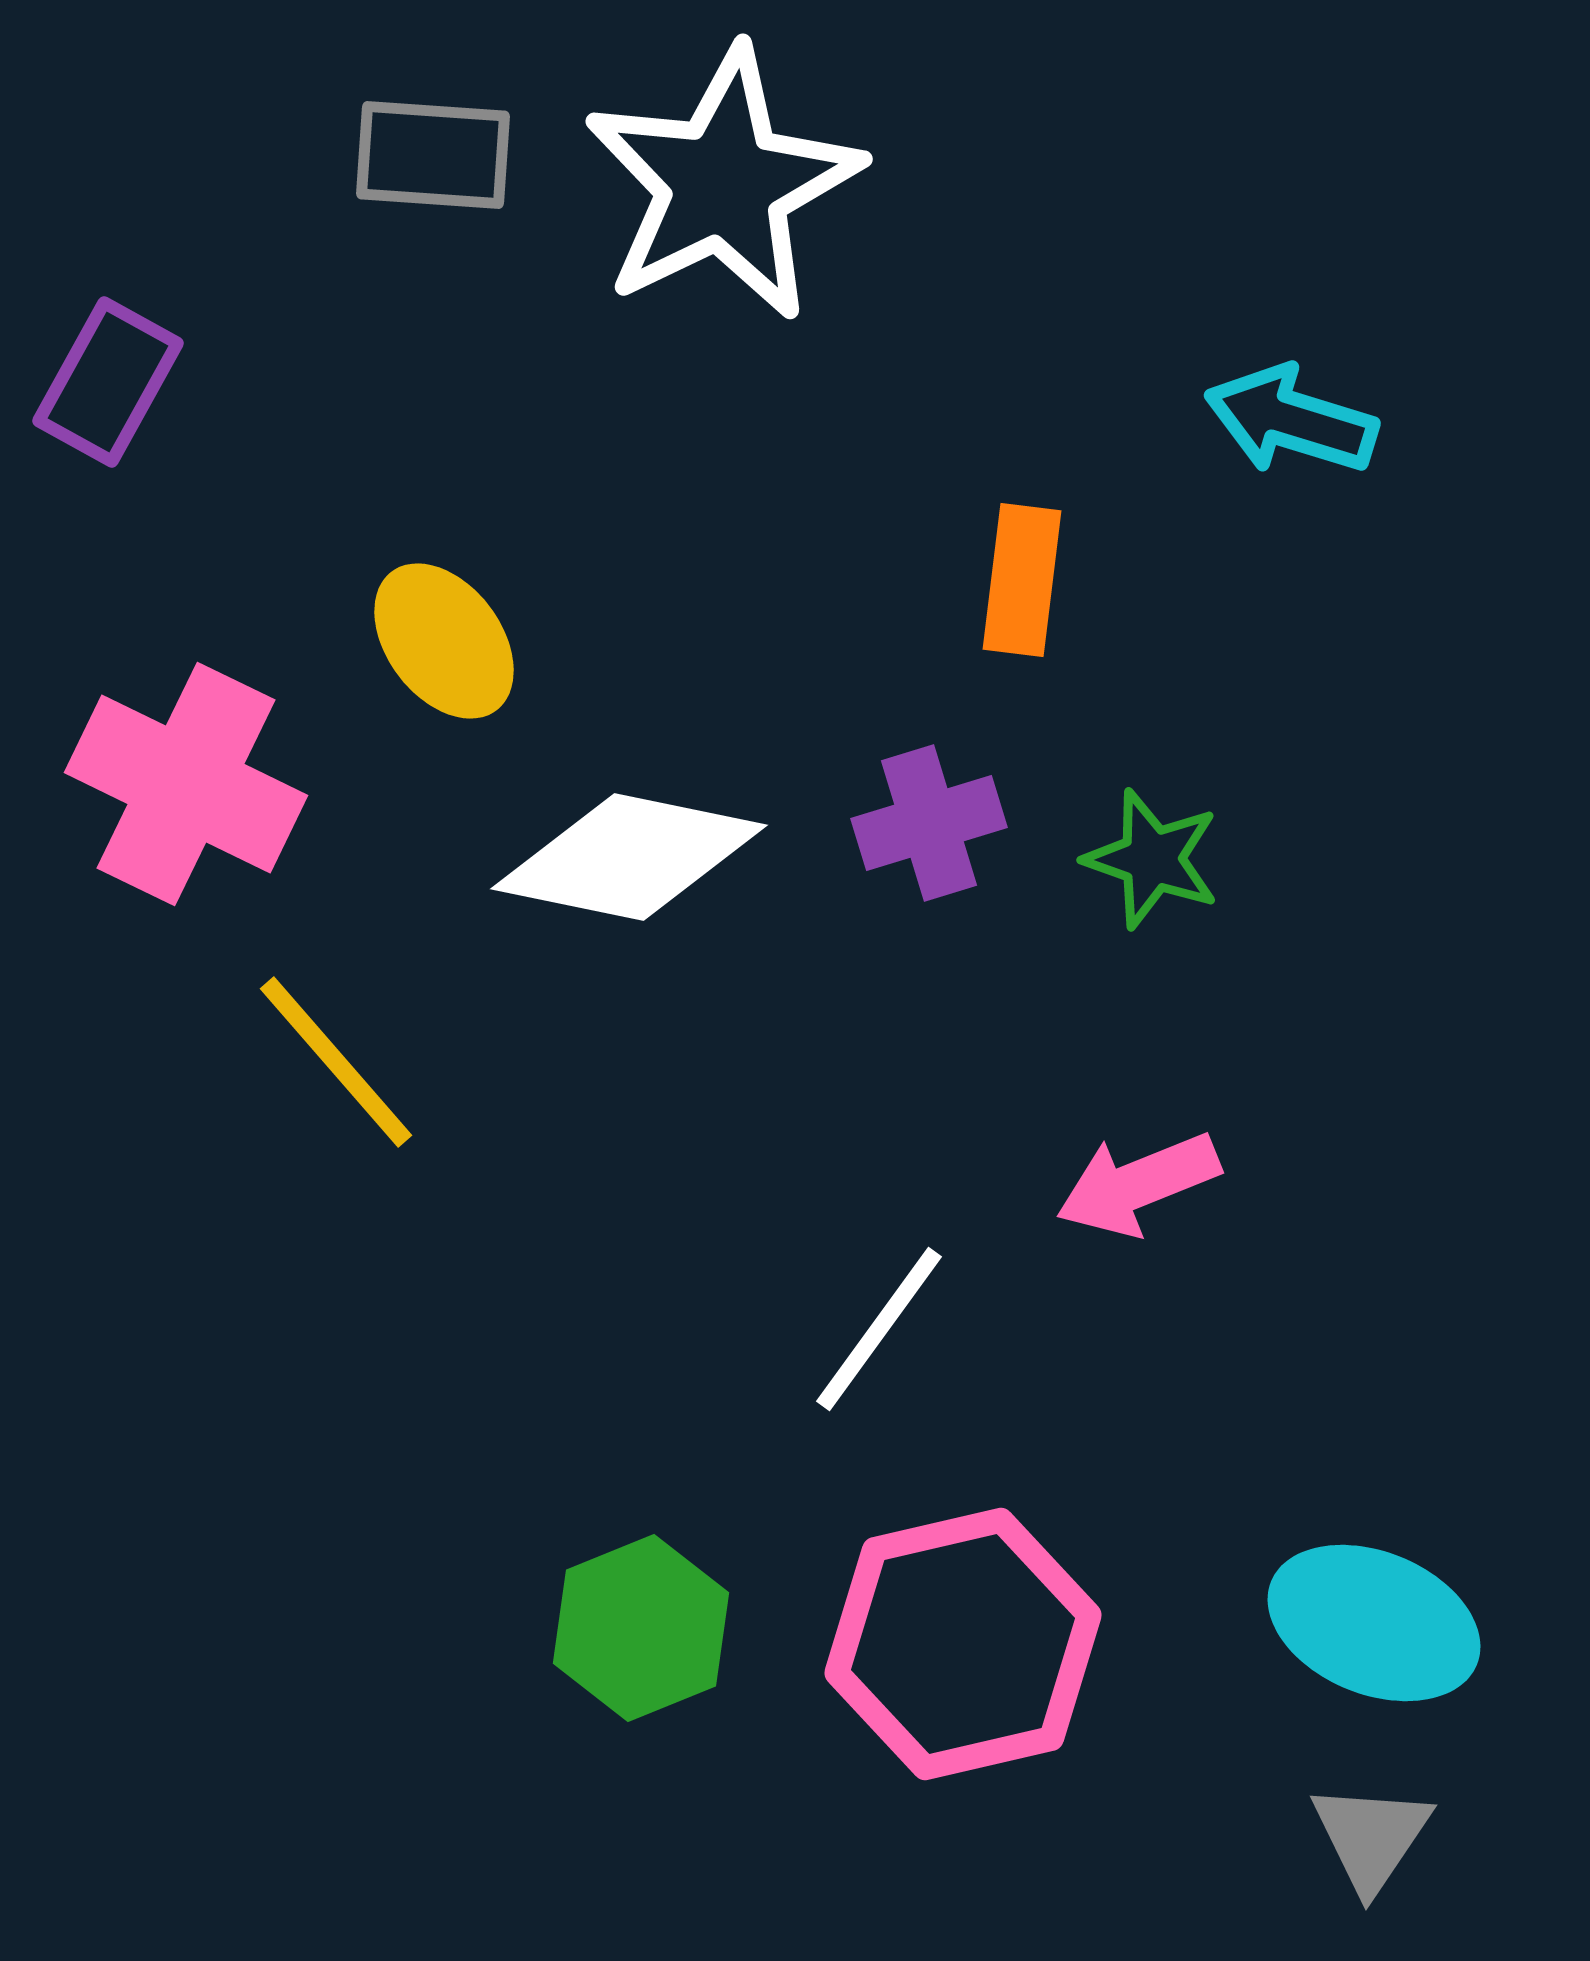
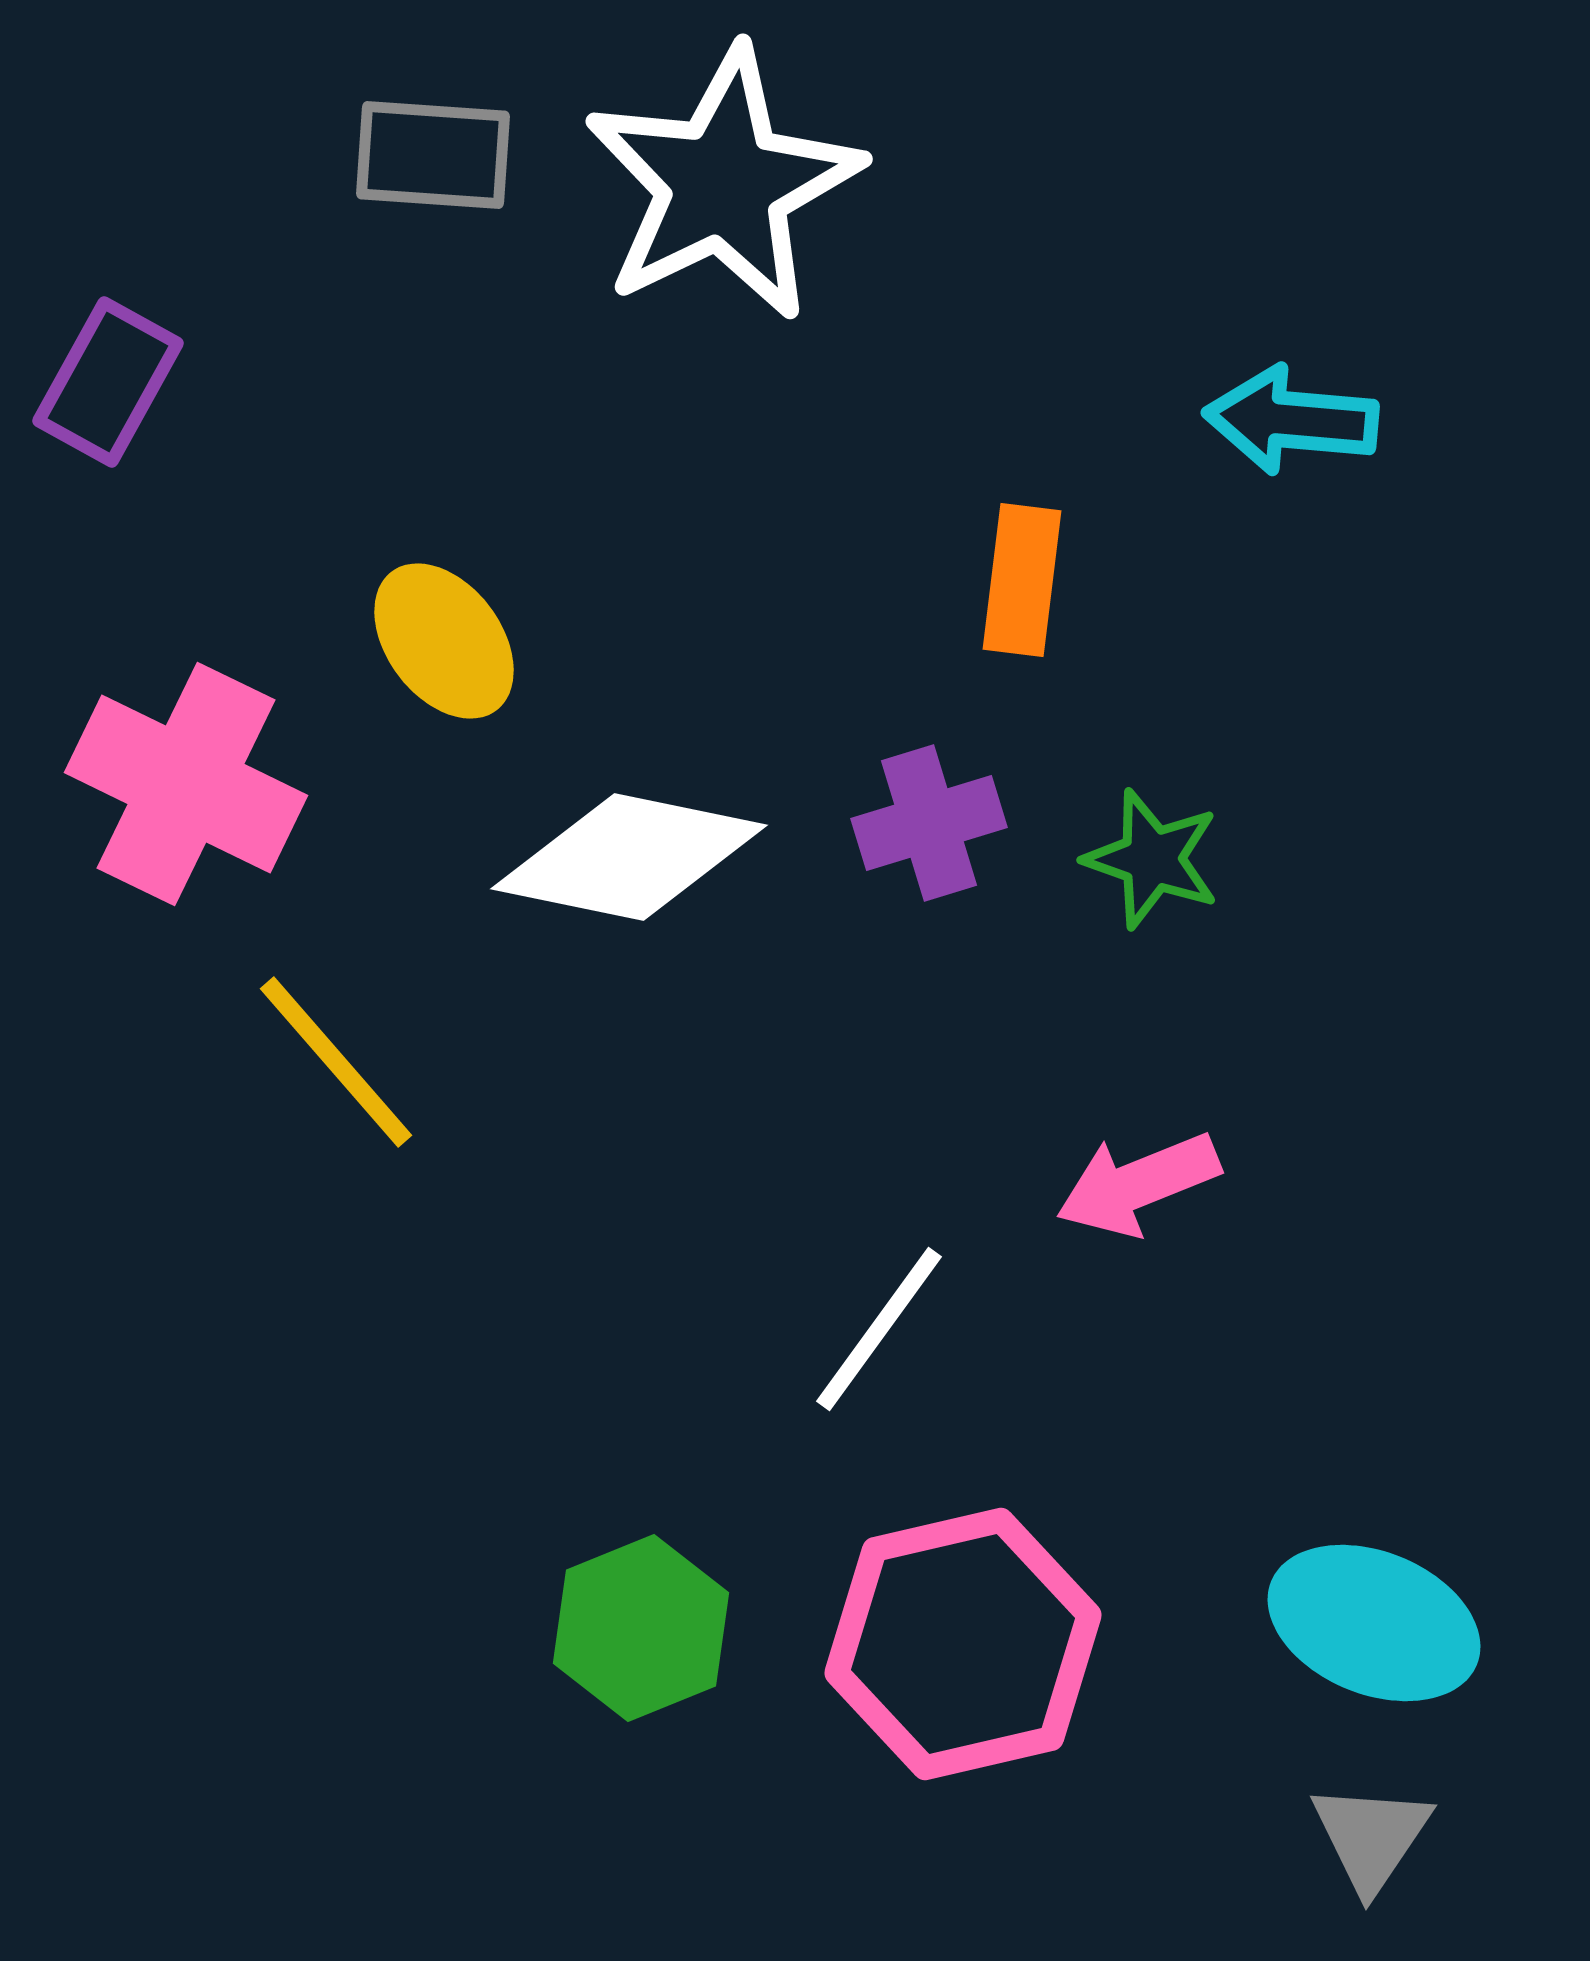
cyan arrow: rotated 12 degrees counterclockwise
